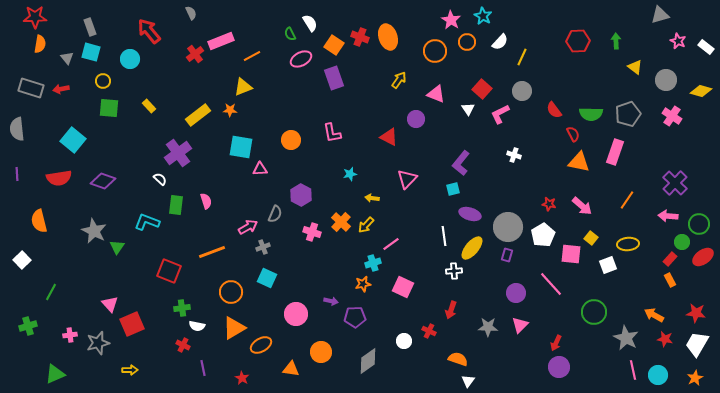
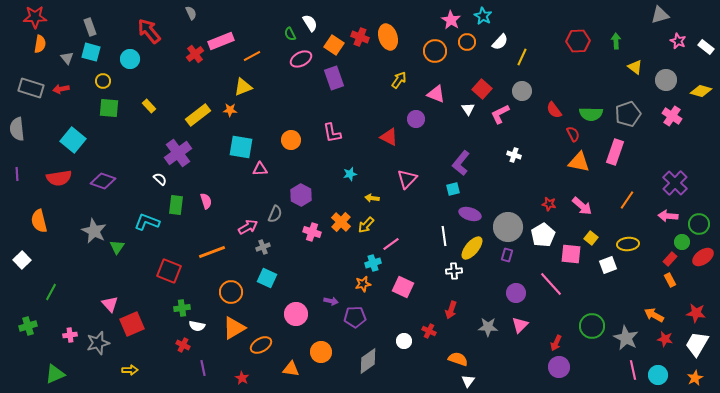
green circle at (594, 312): moved 2 px left, 14 px down
